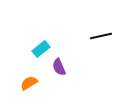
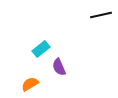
black line: moved 21 px up
orange semicircle: moved 1 px right, 1 px down
